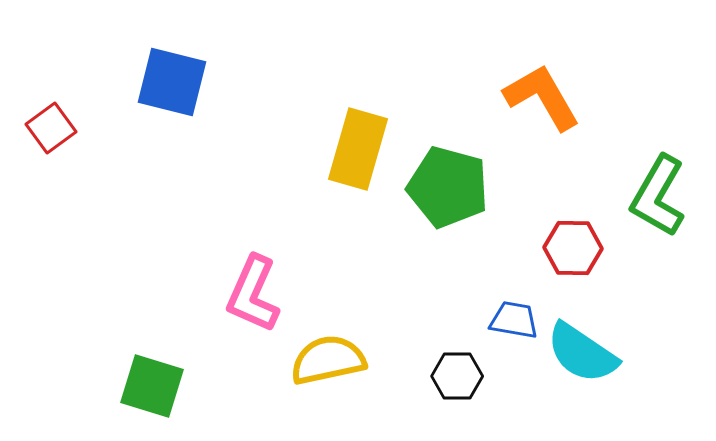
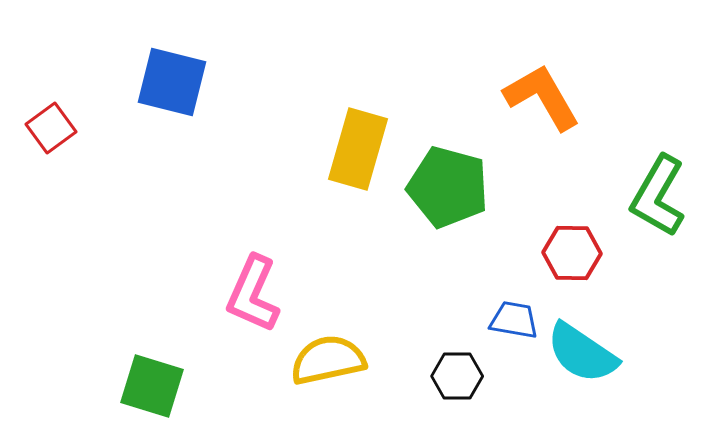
red hexagon: moved 1 px left, 5 px down
